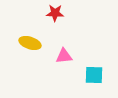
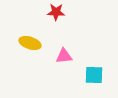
red star: moved 1 px right, 1 px up
